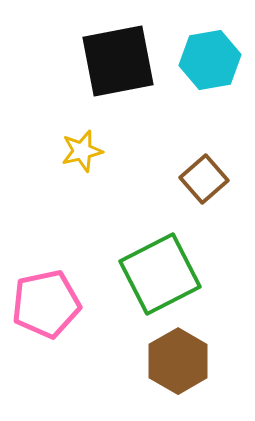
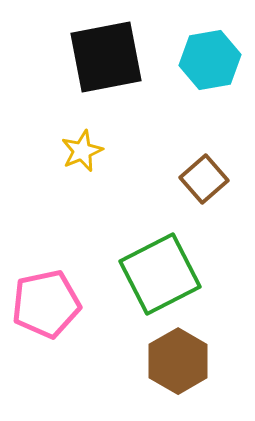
black square: moved 12 px left, 4 px up
yellow star: rotated 9 degrees counterclockwise
